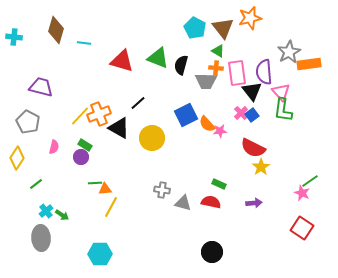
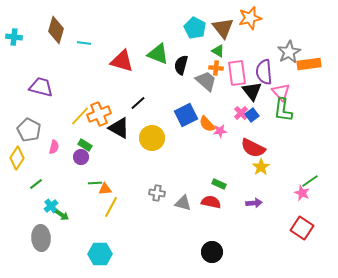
green triangle at (158, 58): moved 4 px up
gray trapezoid at (206, 81): rotated 140 degrees counterclockwise
gray pentagon at (28, 122): moved 1 px right, 8 px down
gray cross at (162, 190): moved 5 px left, 3 px down
cyan cross at (46, 211): moved 5 px right, 5 px up
